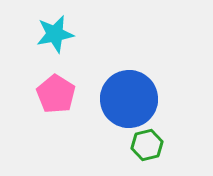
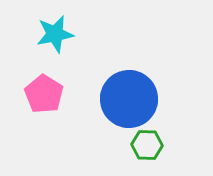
pink pentagon: moved 12 px left
green hexagon: rotated 16 degrees clockwise
